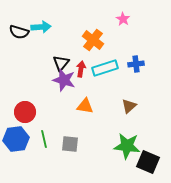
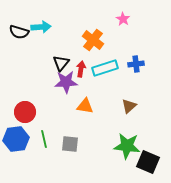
purple star: moved 2 px right, 2 px down; rotated 20 degrees counterclockwise
